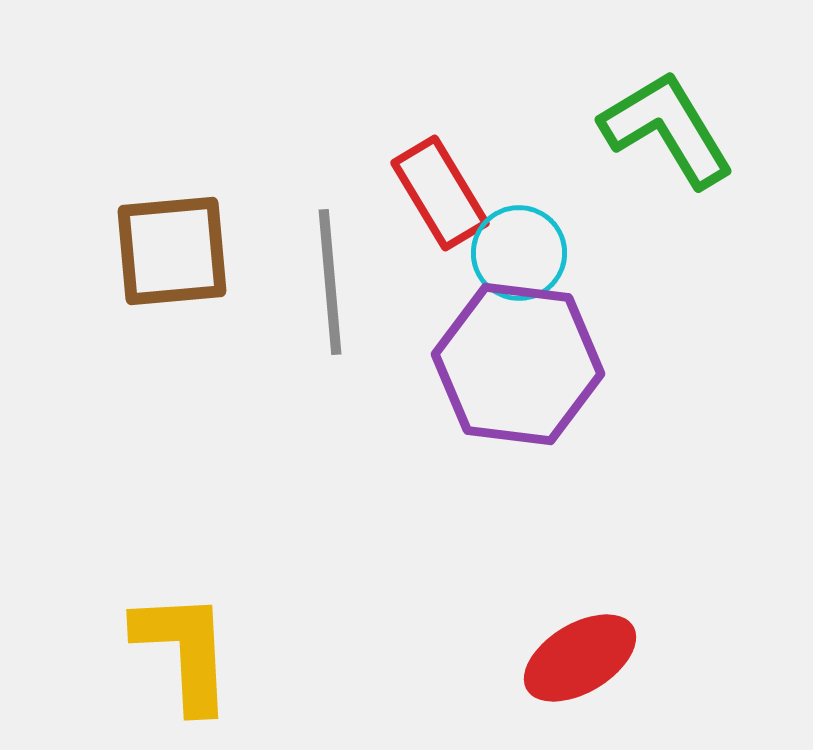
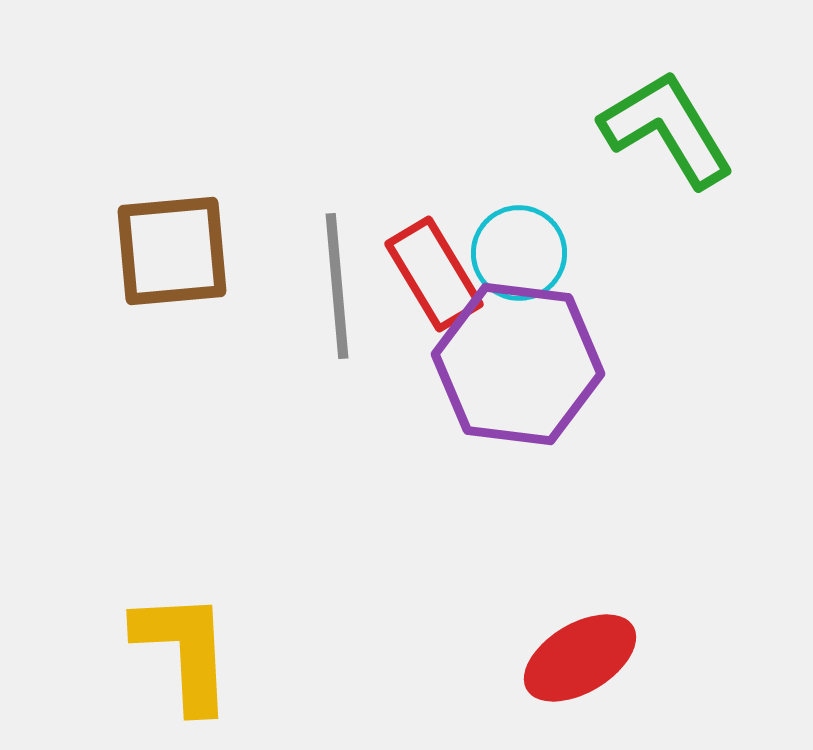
red rectangle: moved 6 px left, 81 px down
gray line: moved 7 px right, 4 px down
